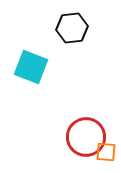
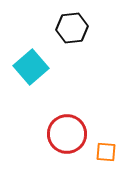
cyan square: rotated 28 degrees clockwise
red circle: moved 19 px left, 3 px up
